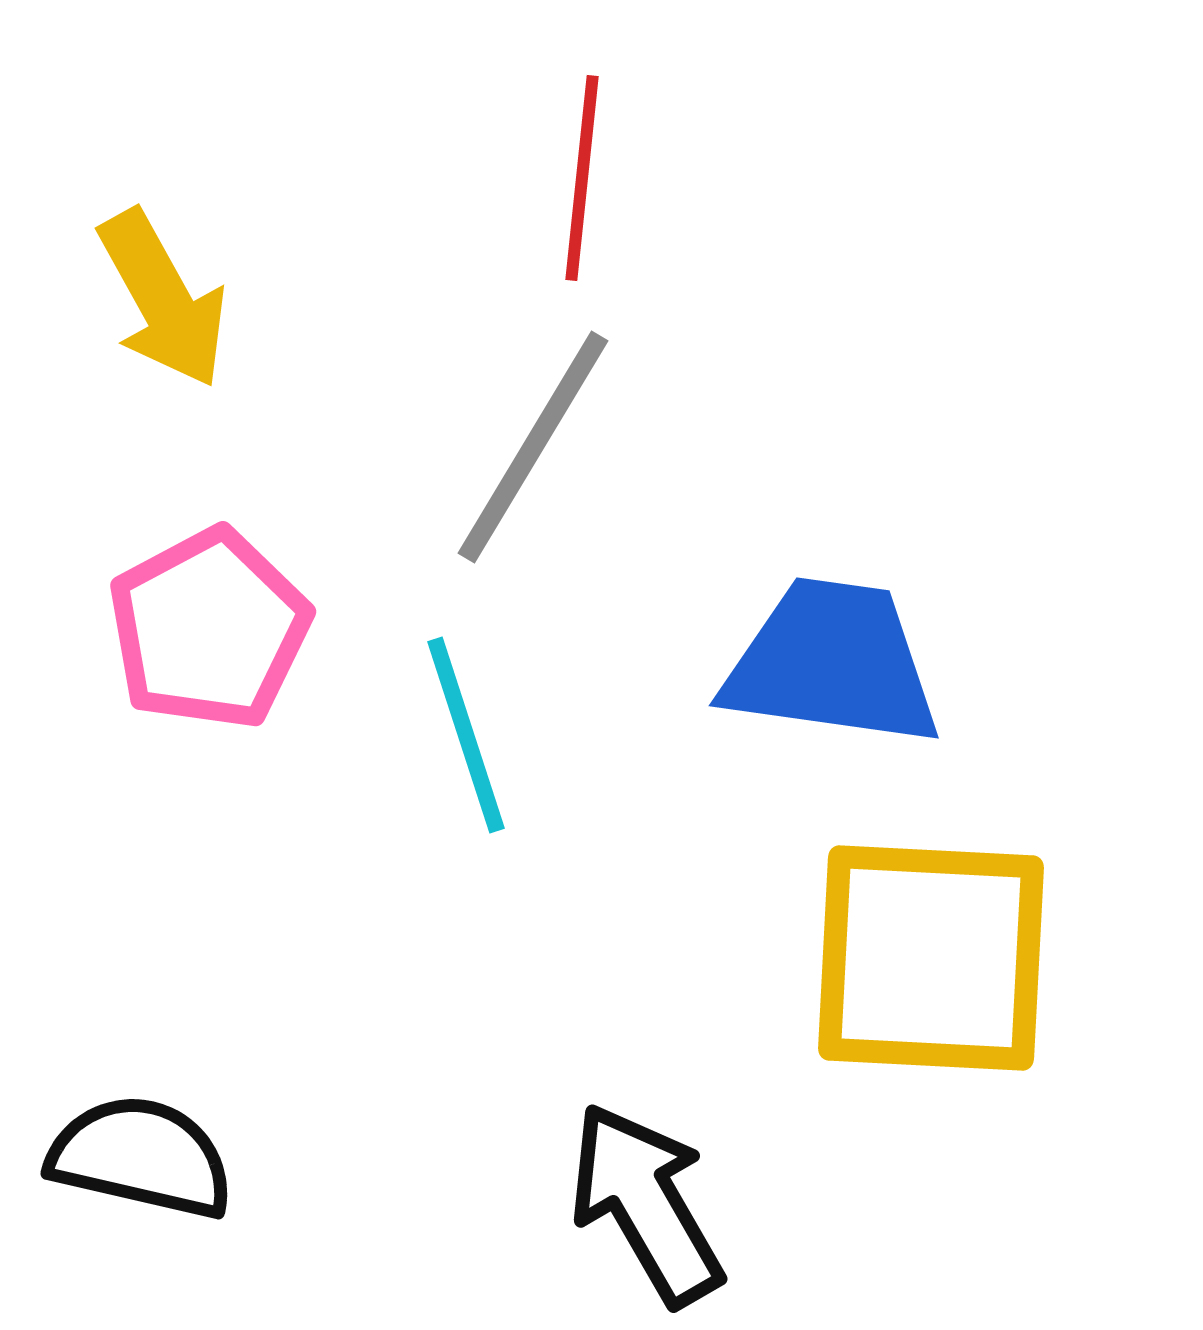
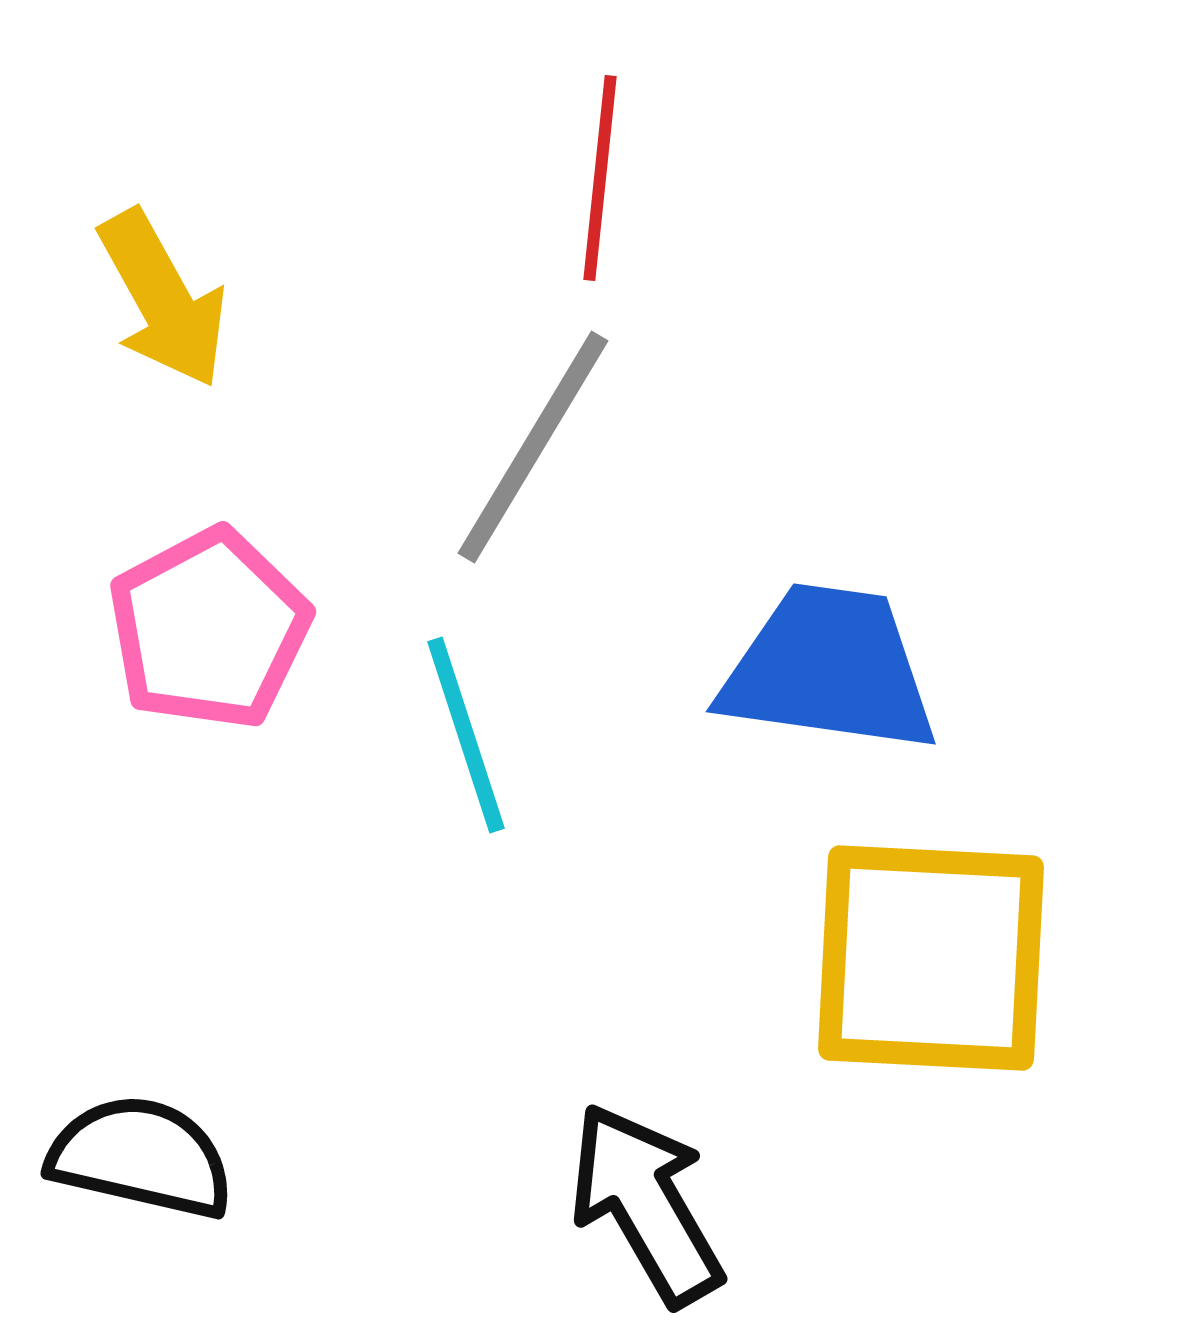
red line: moved 18 px right
blue trapezoid: moved 3 px left, 6 px down
